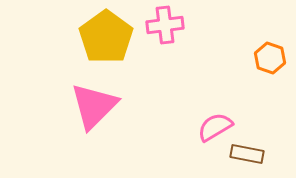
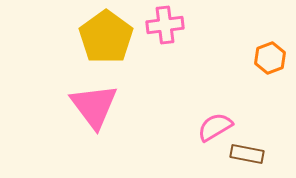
orange hexagon: rotated 20 degrees clockwise
pink triangle: rotated 22 degrees counterclockwise
